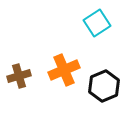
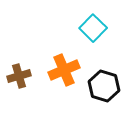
cyan square: moved 4 px left, 5 px down; rotated 12 degrees counterclockwise
black hexagon: rotated 20 degrees counterclockwise
